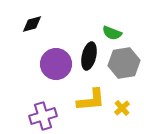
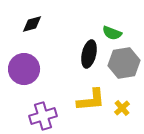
black ellipse: moved 2 px up
purple circle: moved 32 px left, 5 px down
